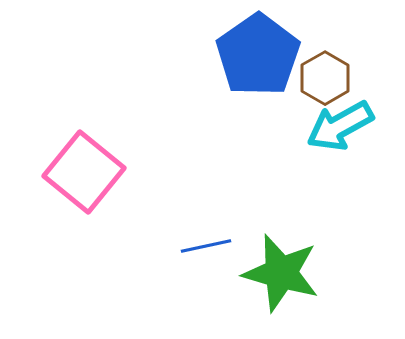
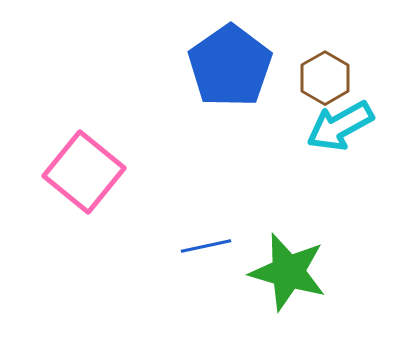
blue pentagon: moved 28 px left, 11 px down
green star: moved 7 px right, 1 px up
